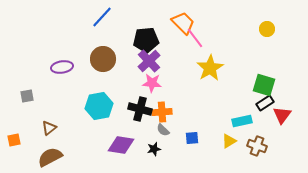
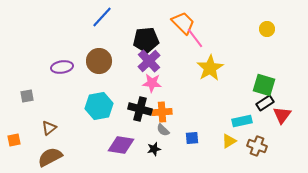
brown circle: moved 4 px left, 2 px down
